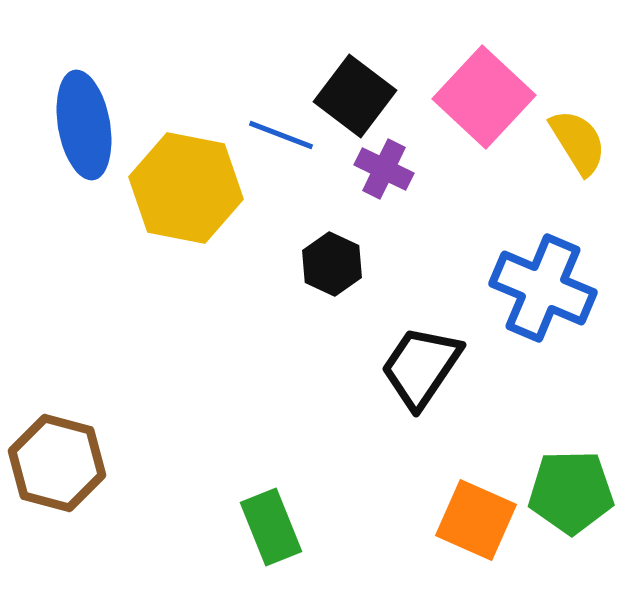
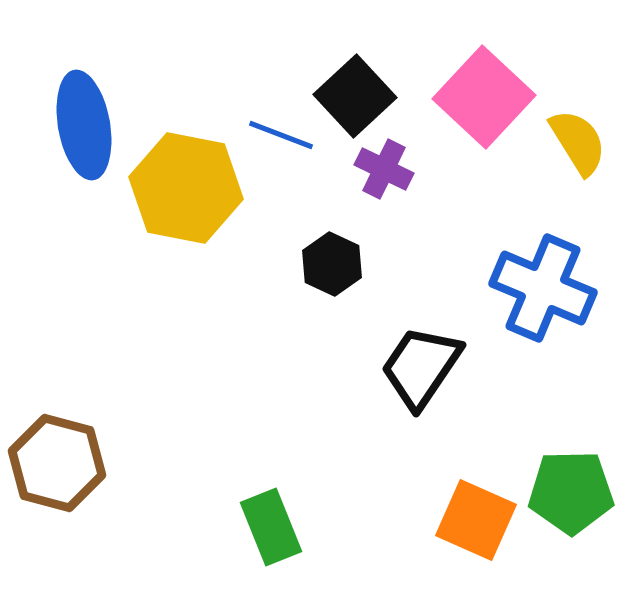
black square: rotated 10 degrees clockwise
